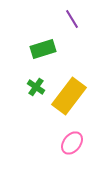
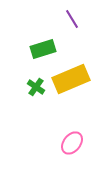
yellow rectangle: moved 2 px right, 17 px up; rotated 30 degrees clockwise
